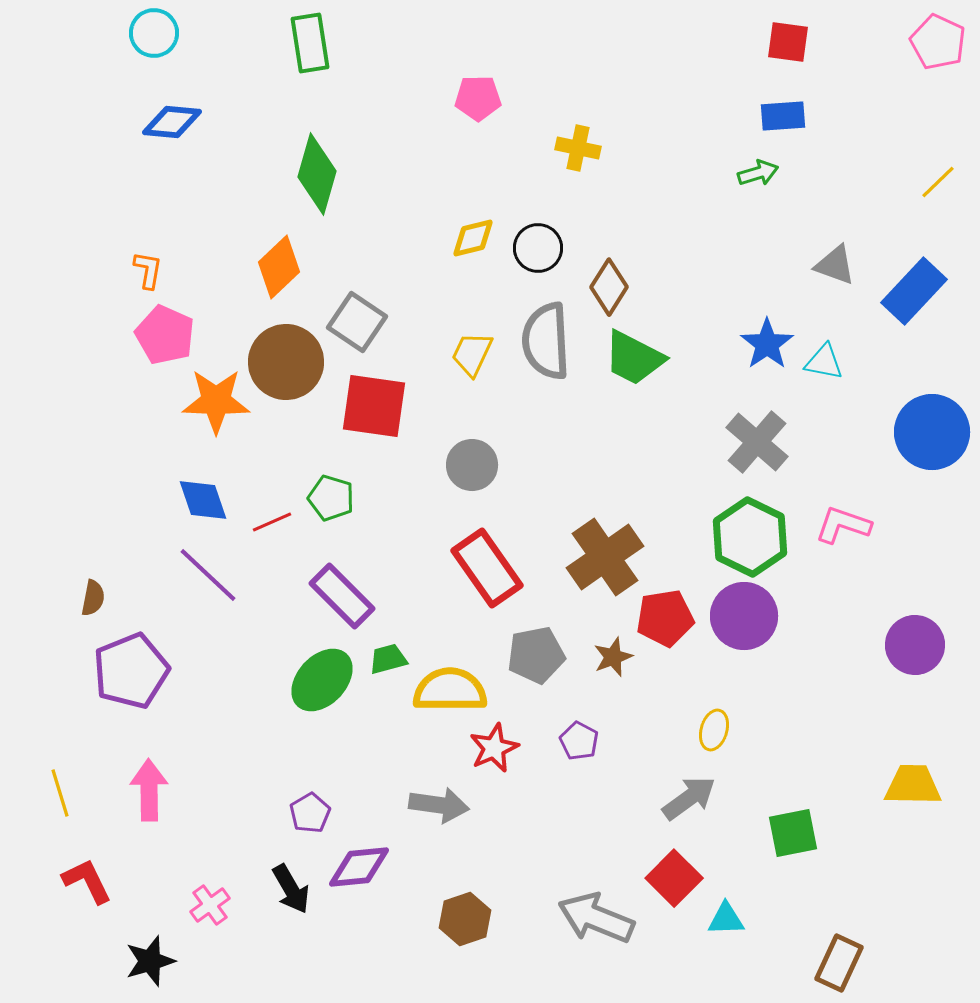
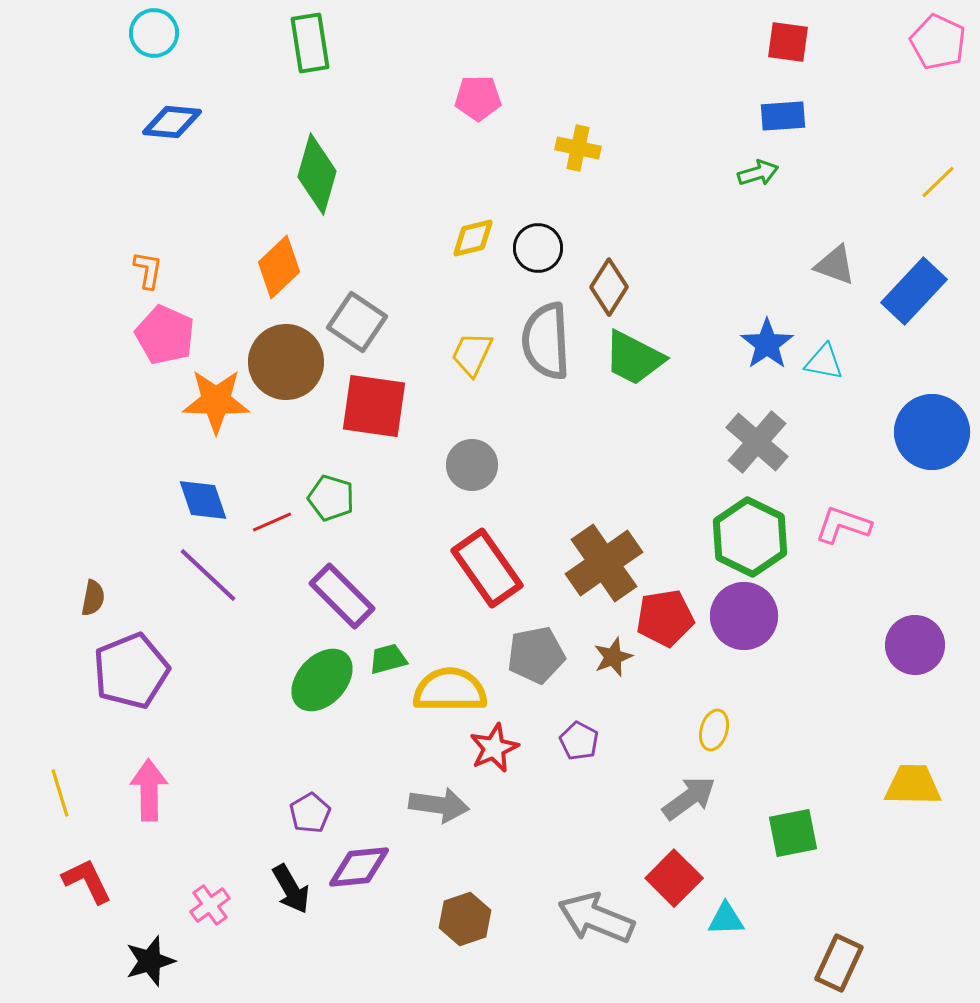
brown cross at (605, 557): moved 1 px left, 6 px down
